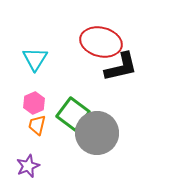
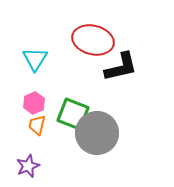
red ellipse: moved 8 px left, 2 px up
green square: rotated 16 degrees counterclockwise
